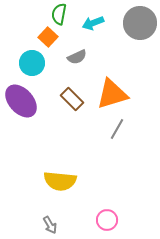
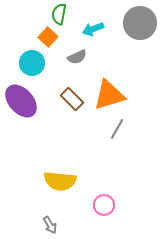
cyan arrow: moved 6 px down
orange triangle: moved 3 px left, 1 px down
pink circle: moved 3 px left, 15 px up
